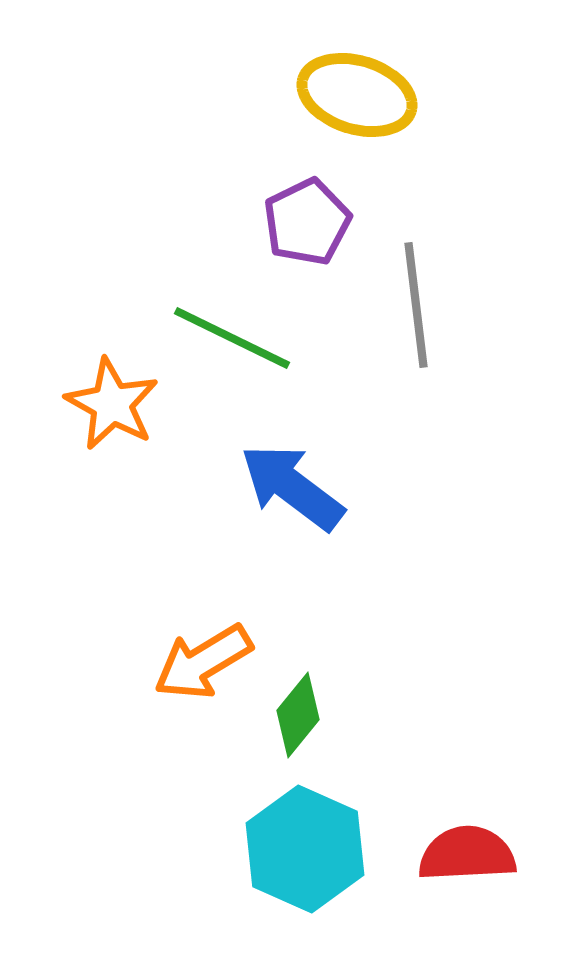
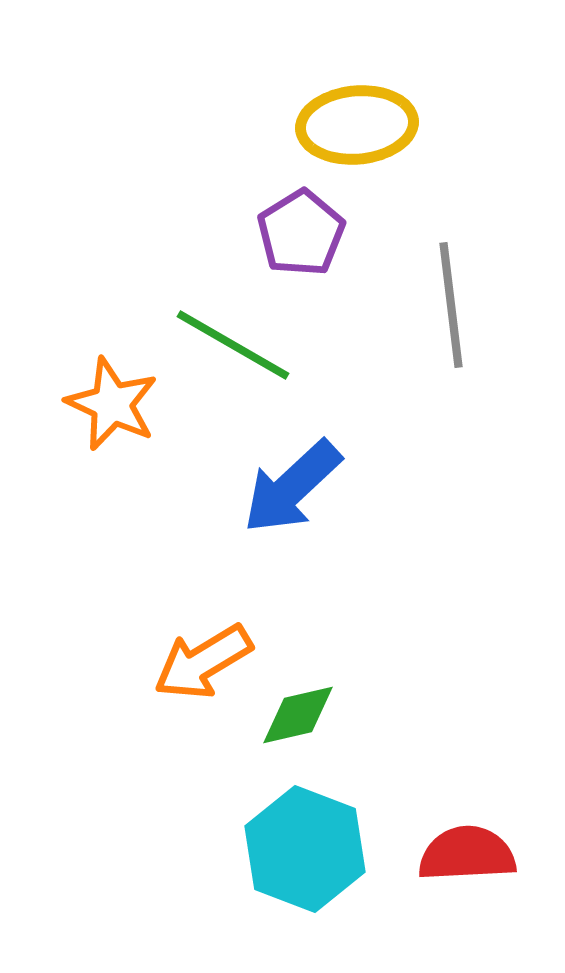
yellow ellipse: moved 30 px down; rotated 22 degrees counterclockwise
purple pentagon: moved 6 px left, 11 px down; rotated 6 degrees counterclockwise
gray line: moved 35 px right
green line: moved 1 px right, 7 px down; rotated 4 degrees clockwise
orange star: rotated 4 degrees counterclockwise
blue arrow: rotated 80 degrees counterclockwise
green diamond: rotated 38 degrees clockwise
cyan hexagon: rotated 3 degrees counterclockwise
